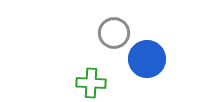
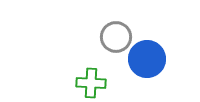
gray circle: moved 2 px right, 4 px down
